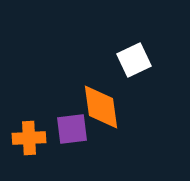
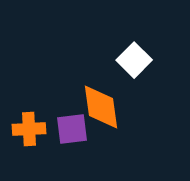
white square: rotated 20 degrees counterclockwise
orange cross: moved 9 px up
